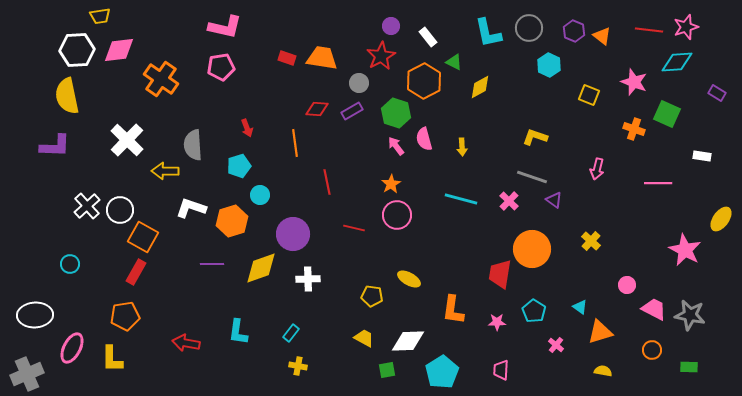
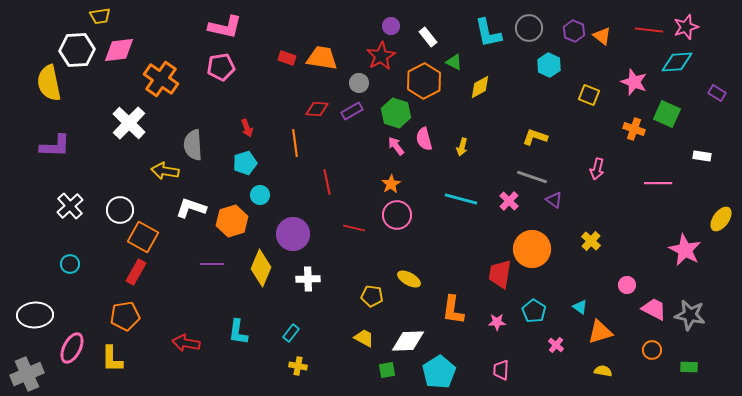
yellow semicircle at (67, 96): moved 18 px left, 13 px up
white cross at (127, 140): moved 2 px right, 17 px up
yellow arrow at (462, 147): rotated 18 degrees clockwise
cyan pentagon at (239, 166): moved 6 px right, 3 px up
yellow arrow at (165, 171): rotated 8 degrees clockwise
white cross at (87, 206): moved 17 px left
yellow diamond at (261, 268): rotated 48 degrees counterclockwise
cyan pentagon at (442, 372): moved 3 px left
